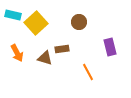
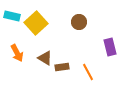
cyan rectangle: moved 1 px left, 1 px down
brown rectangle: moved 18 px down
brown triangle: rotated 14 degrees clockwise
